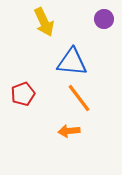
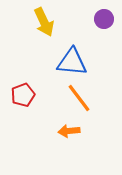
red pentagon: moved 1 px down
